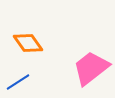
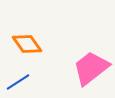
orange diamond: moved 1 px left, 1 px down
